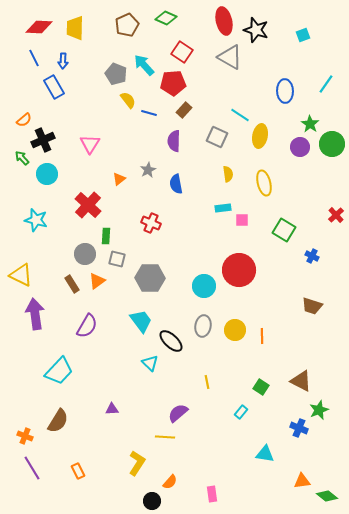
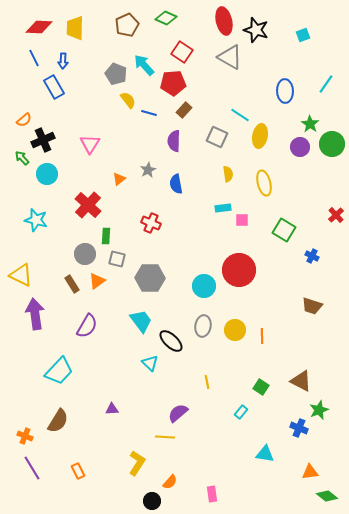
orange triangle at (302, 481): moved 8 px right, 9 px up
